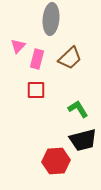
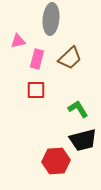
pink triangle: moved 5 px up; rotated 35 degrees clockwise
